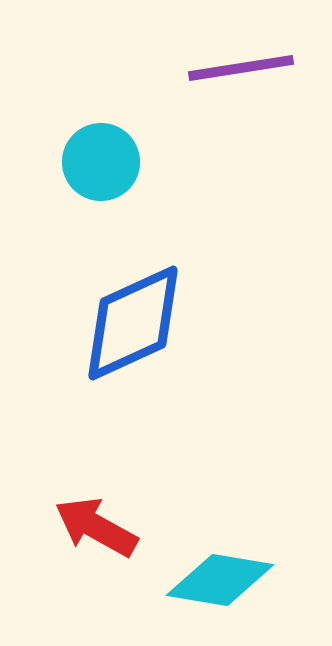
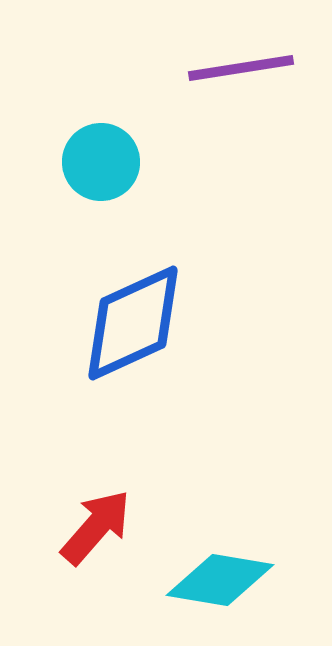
red arrow: rotated 102 degrees clockwise
